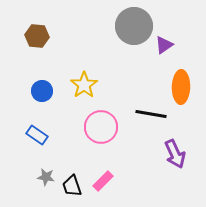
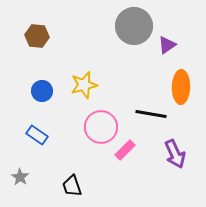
purple triangle: moved 3 px right
yellow star: rotated 20 degrees clockwise
gray star: moved 26 px left; rotated 24 degrees clockwise
pink rectangle: moved 22 px right, 31 px up
